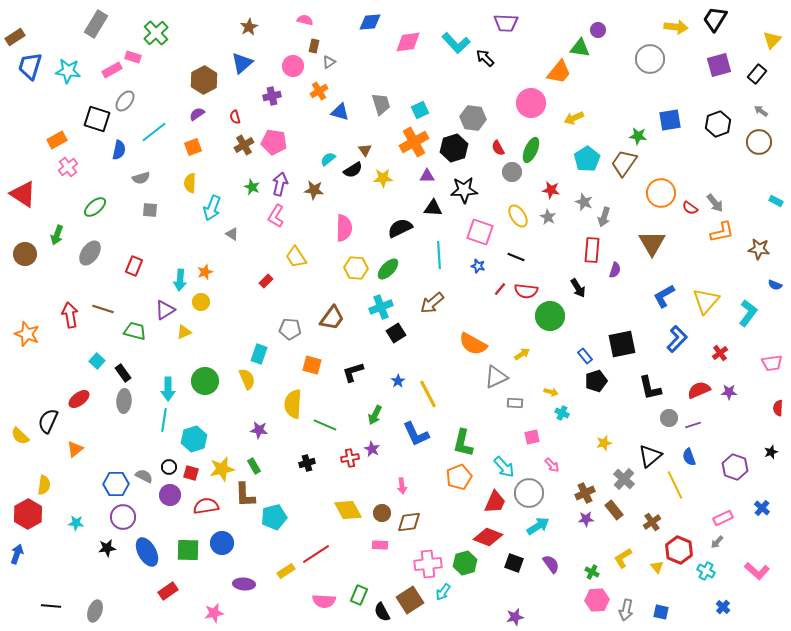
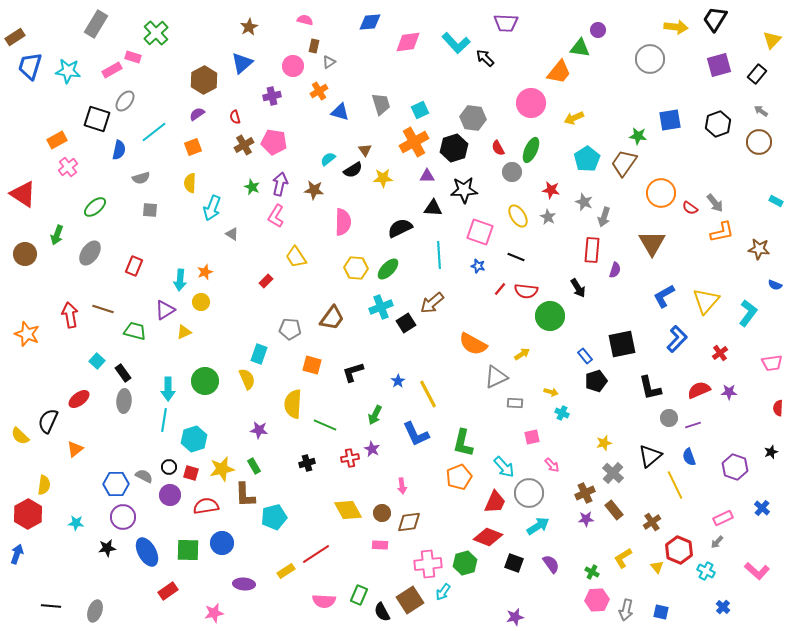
pink semicircle at (344, 228): moved 1 px left, 6 px up
black square at (396, 333): moved 10 px right, 10 px up
gray cross at (624, 479): moved 11 px left, 6 px up
